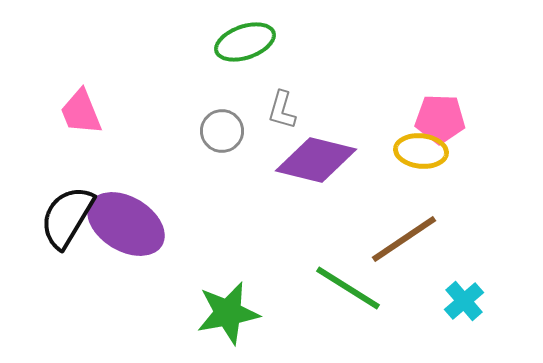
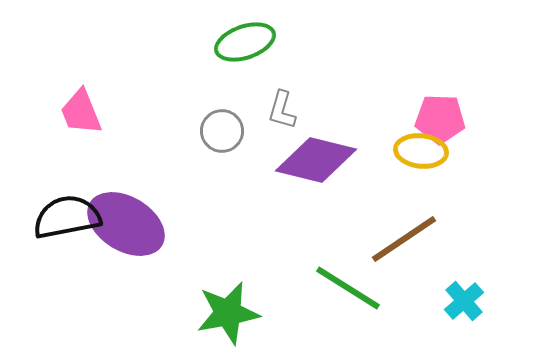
black semicircle: rotated 48 degrees clockwise
